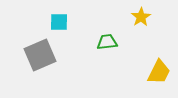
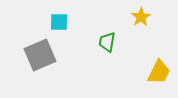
green trapezoid: rotated 75 degrees counterclockwise
